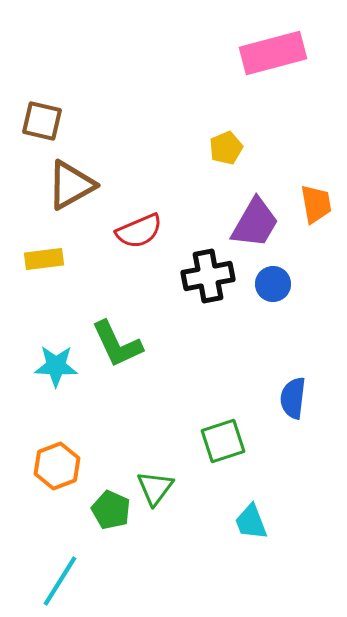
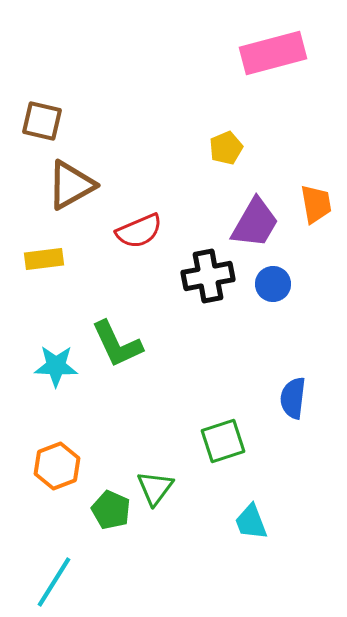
cyan line: moved 6 px left, 1 px down
